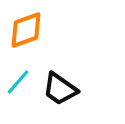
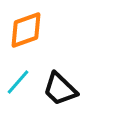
black trapezoid: rotated 9 degrees clockwise
